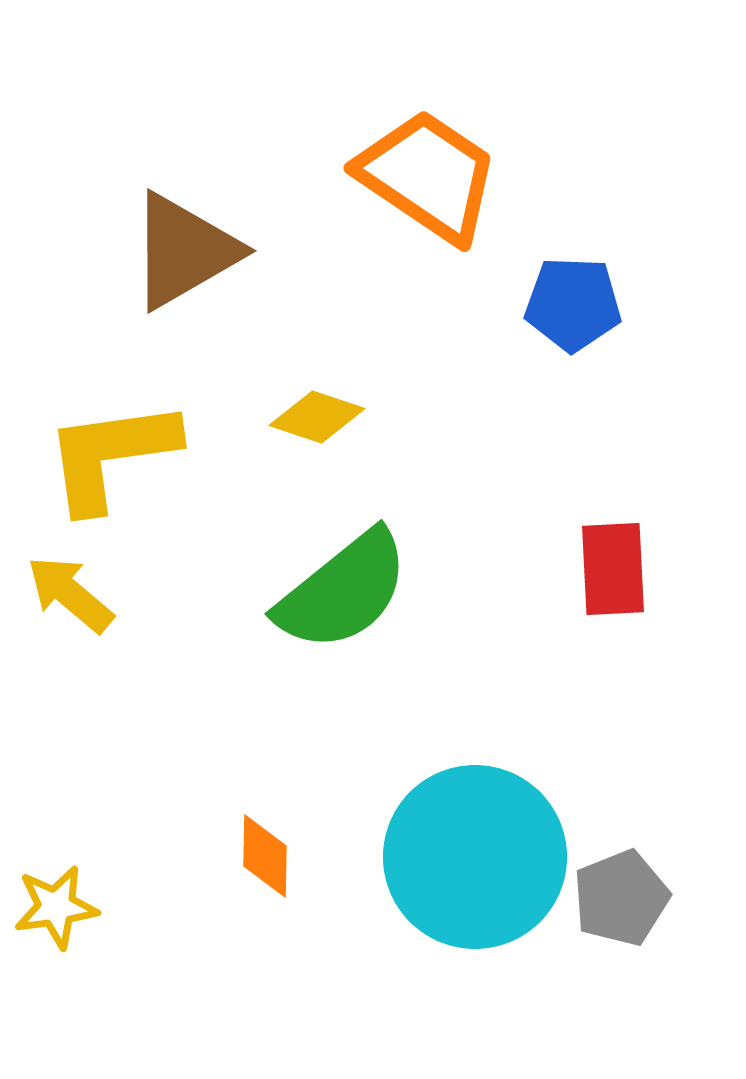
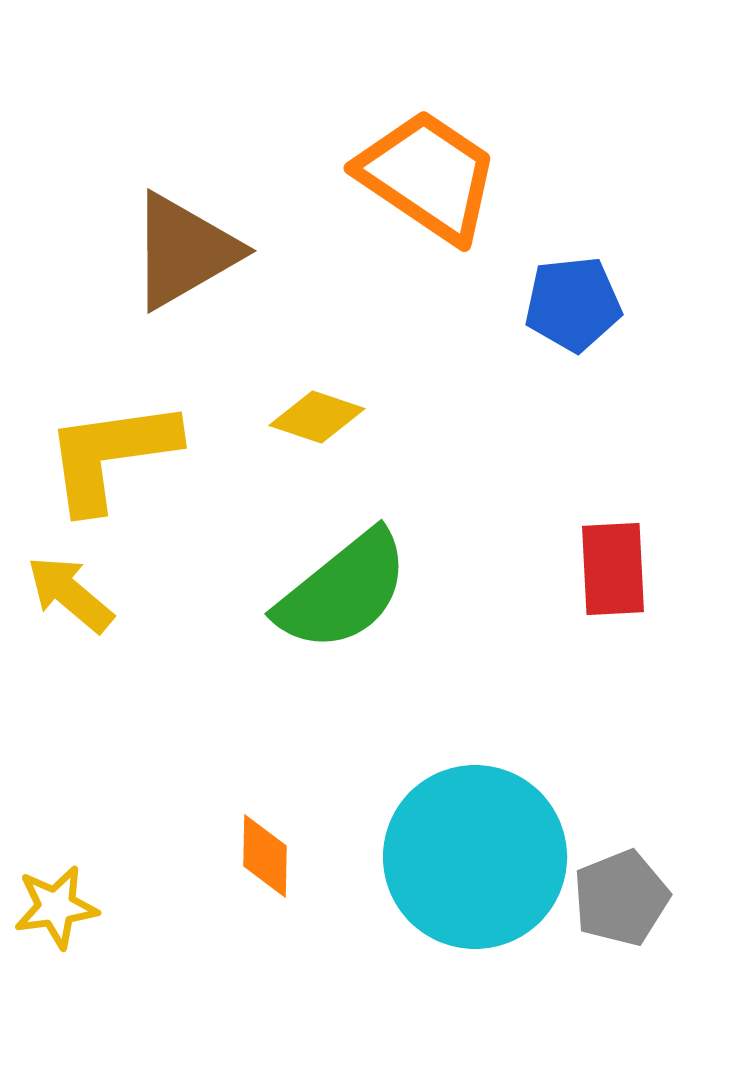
blue pentagon: rotated 8 degrees counterclockwise
